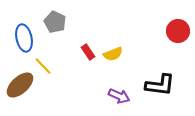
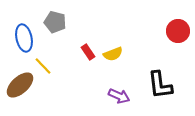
gray pentagon: rotated 10 degrees counterclockwise
black L-shape: rotated 76 degrees clockwise
